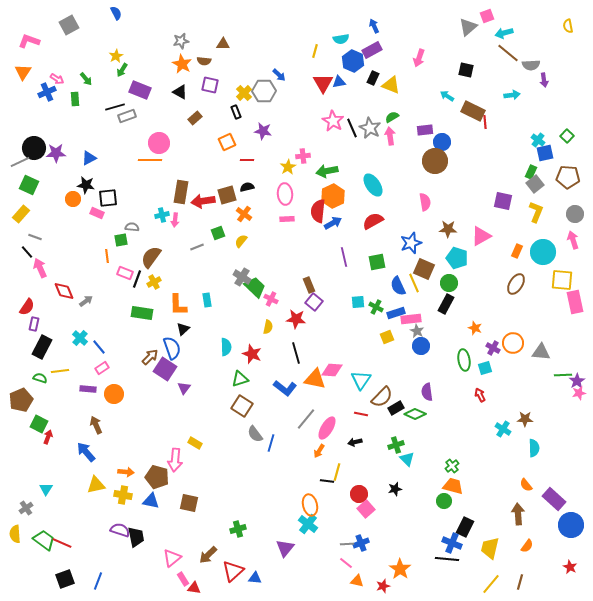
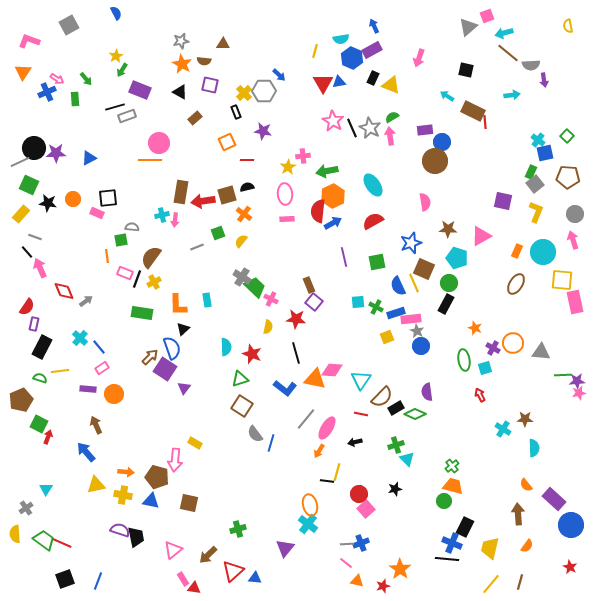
blue hexagon at (353, 61): moved 1 px left, 3 px up
black star at (86, 185): moved 38 px left, 18 px down
purple star at (577, 381): rotated 28 degrees clockwise
pink triangle at (172, 558): moved 1 px right, 8 px up
